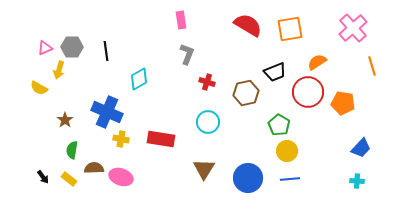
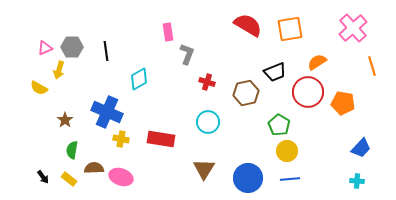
pink rectangle: moved 13 px left, 12 px down
